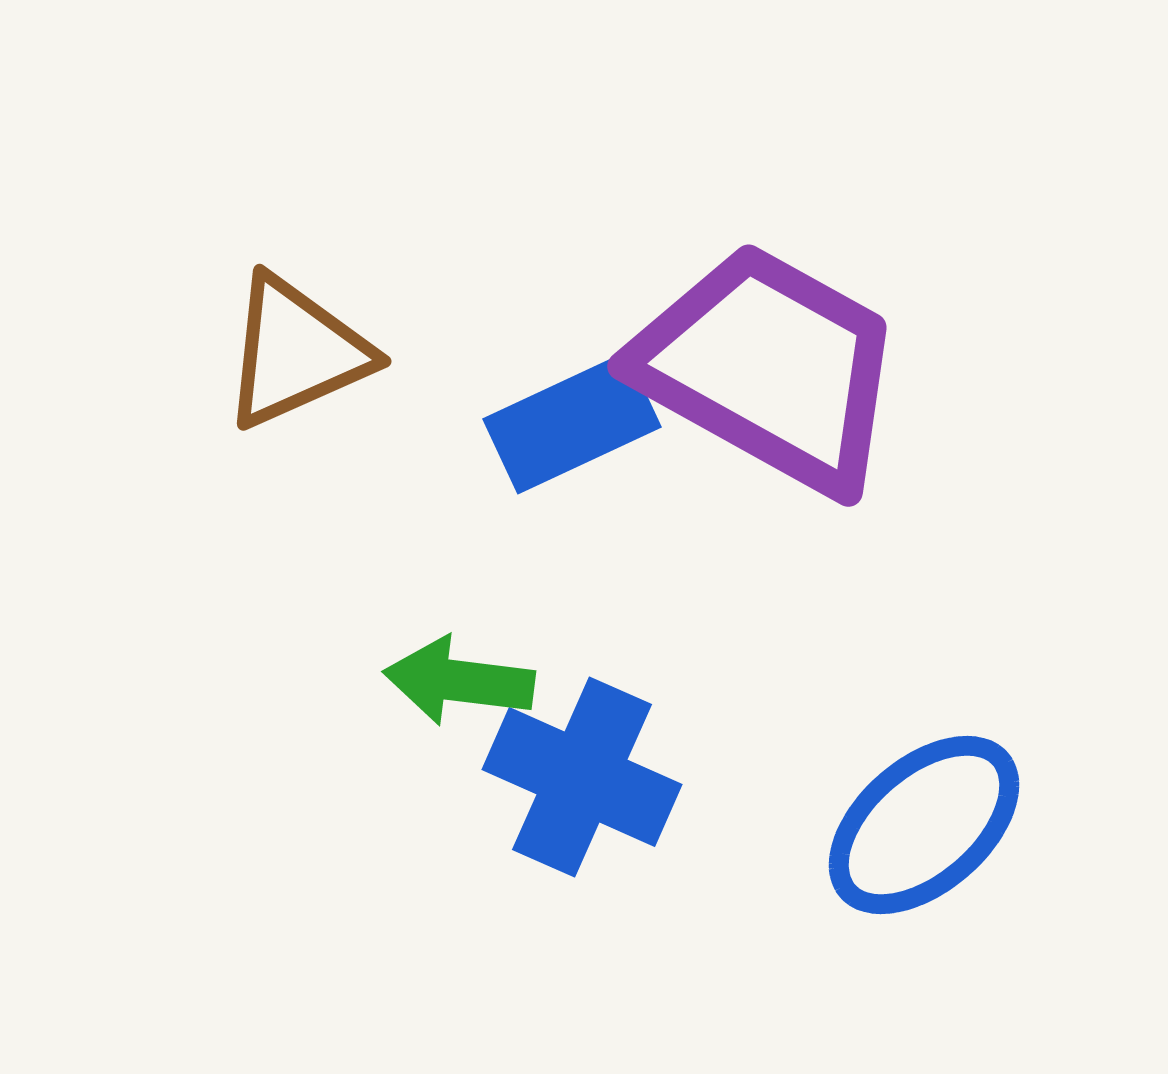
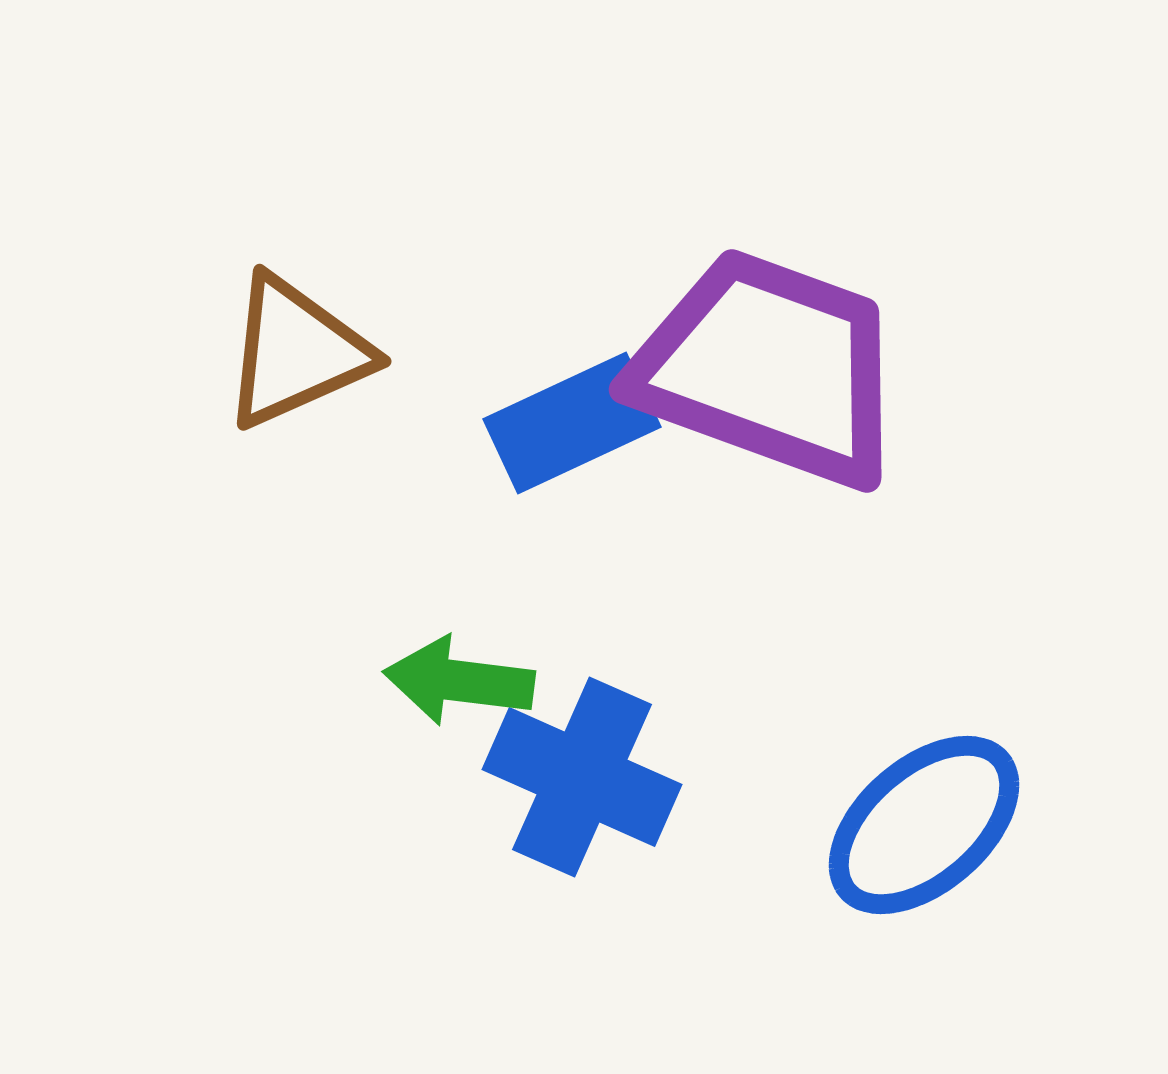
purple trapezoid: rotated 9 degrees counterclockwise
